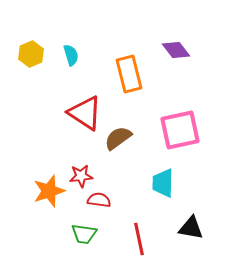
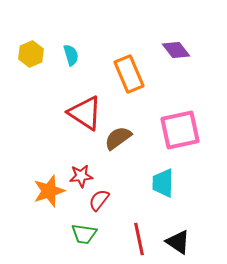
orange rectangle: rotated 9 degrees counterclockwise
red semicircle: rotated 60 degrees counterclockwise
black triangle: moved 13 px left, 14 px down; rotated 24 degrees clockwise
